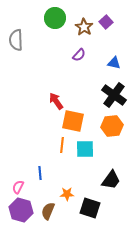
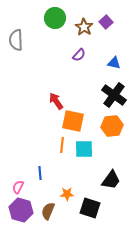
cyan square: moved 1 px left
